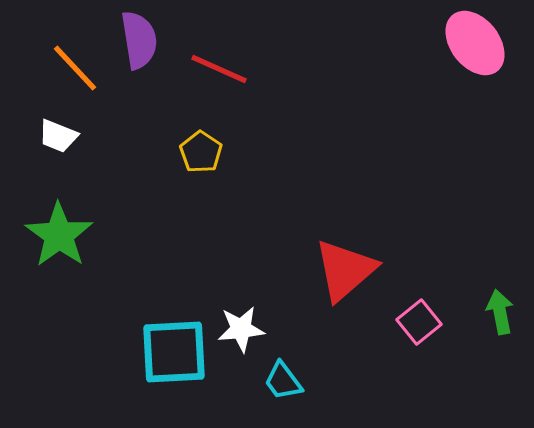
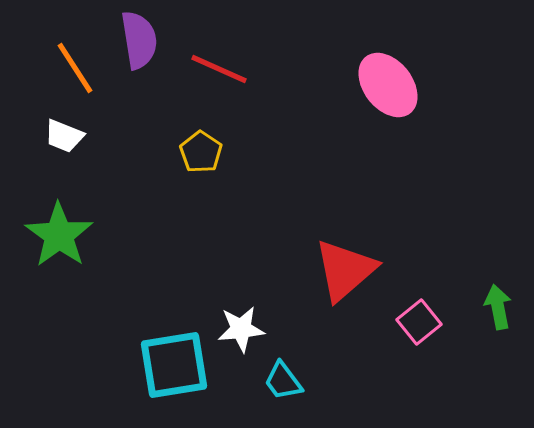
pink ellipse: moved 87 px left, 42 px down
orange line: rotated 10 degrees clockwise
white trapezoid: moved 6 px right
green arrow: moved 2 px left, 5 px up
cyan square: moved 13 px down; rotated 6 degrees counterclockwise
